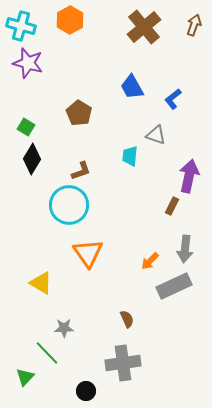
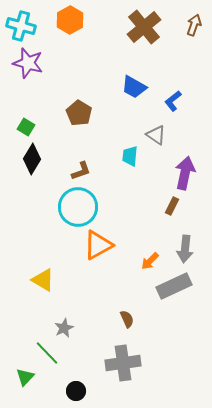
blue trapezoid: moved 2 px right; rotated 32 degrees counterclockwise
blue L-shape: moved 2 px down
gray triangle: rotated 15 degrees clockwise
purple arrow: moved 4 px left, 3 px up
cyan circle: moved 9 px right, 2 px down
orange triangle: moved 10 px right, 8 px up; rotated 36 degrees clockwise
yellow triangle: moved 2 px right, 3 px up
gray star: rotated 24 degrees counterclockwise
black circle: moved 10 px left
